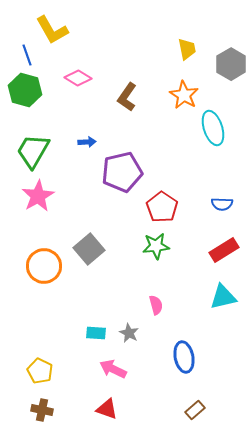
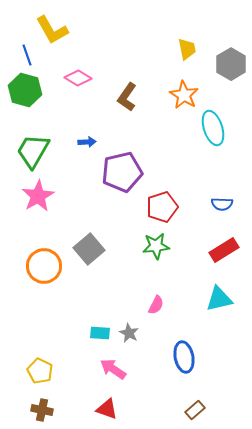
red pentagon: rotated 20 degrees clockwise
cyan triangle: moved 4 px left, 2 px down
pink semicircle: rotated 42 degrees clockwise
cyan rectangle: moved 4 px right
pink arrow: rotated 8 degrees clockwise
